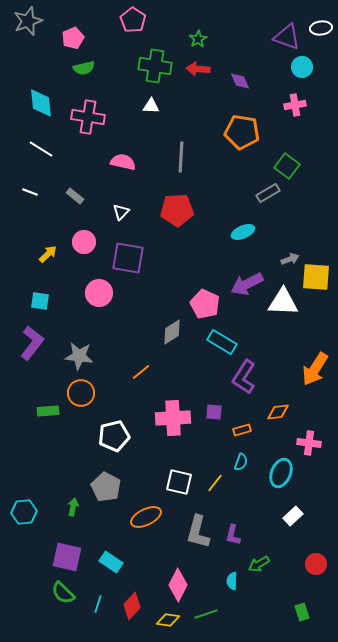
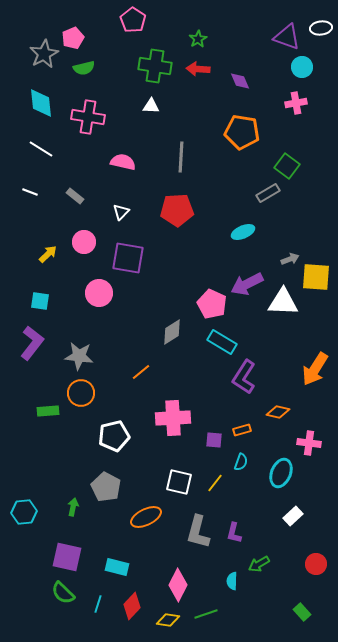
gray star at (28, 21): moved 16 px right, 33 px down; rotated 8 degrees counterclockwise
pink cross at (295, 105): moved 1 px right, 2 px up
pink pentagon at (205, 304): moved 7 px right
purple square at (214, 412): moved 28 px down
orange diamond at (278, 412): rotated 20 degrees clockwise
purple L-shape at (233, 535): moved 1 px right, 2 px up
cyan rectangle at (111, 562): moved 6 px right, 5 px down; rotated 20 degrees counterclockwise
green rectangle at (302, 612): rotated 24 degrees counterclockwise
